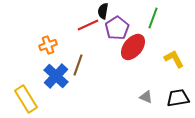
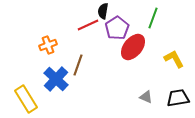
blue cross: moved 3 px down
